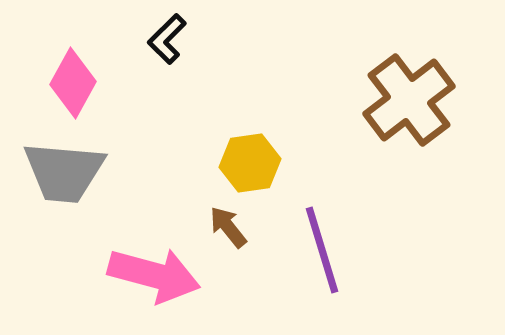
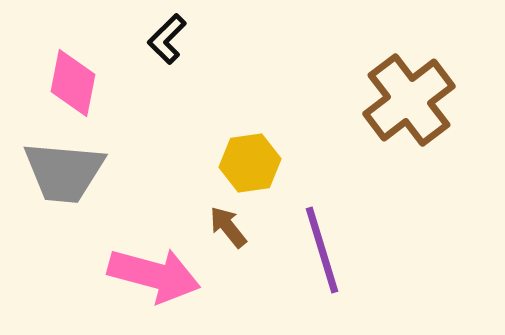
pink diamond: rotated 18 degrees counterclockwise
